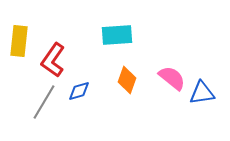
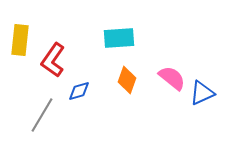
cyan rectangle: moved 2 px right, 3 px down
yellow rectangle: moved 1 px right, 1 px up
blue triangle: rotated 16 degrees counterclockwise
gray line: moved 2 px left, 13 px down
